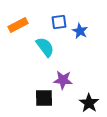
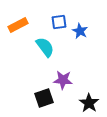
black square: rotated 18 degrees counterclockwise
